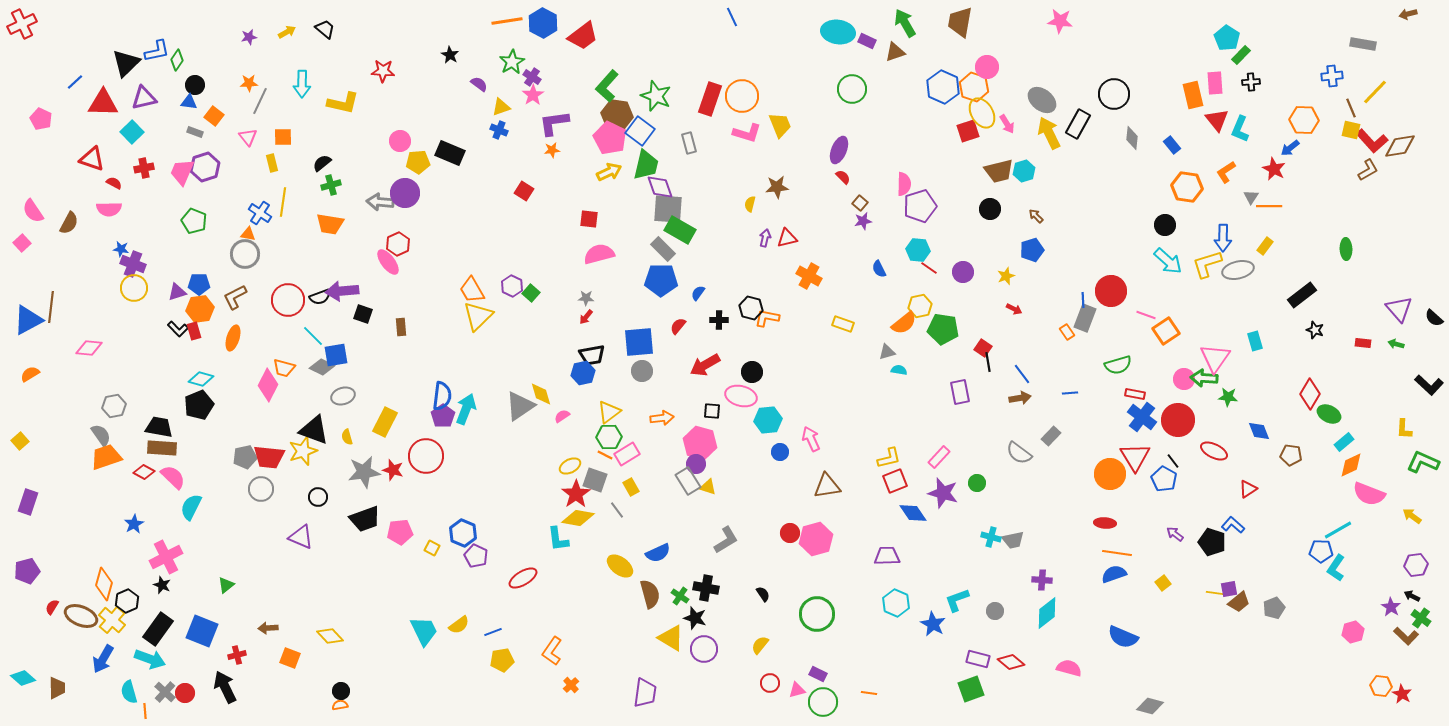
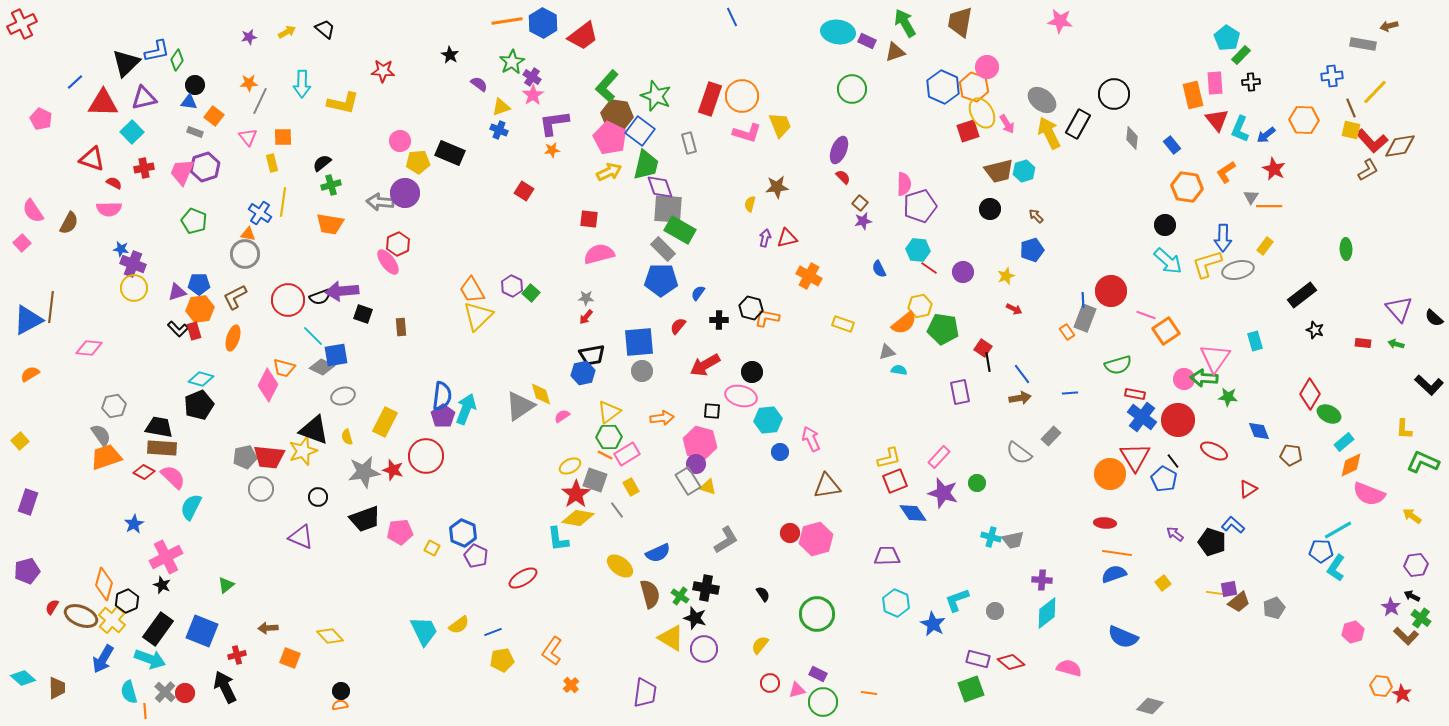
brown arrow at (1408, 14): moved 19 px left, 12 px down
blue arrow at (1290, 148): moved 24 px left, 13 px up
